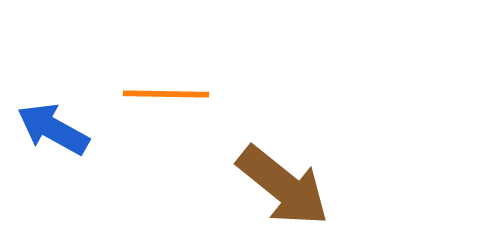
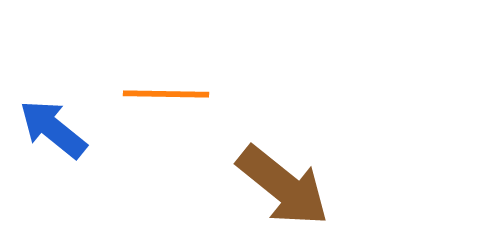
blue arrow: rotated 10 degrees clockwise
